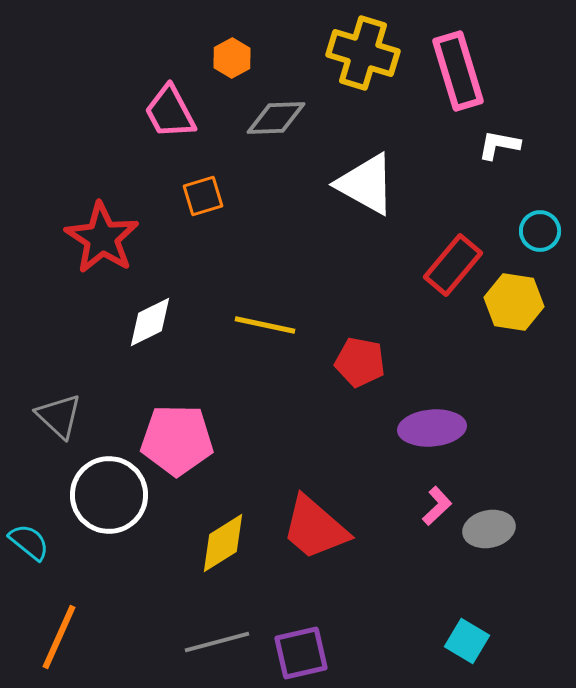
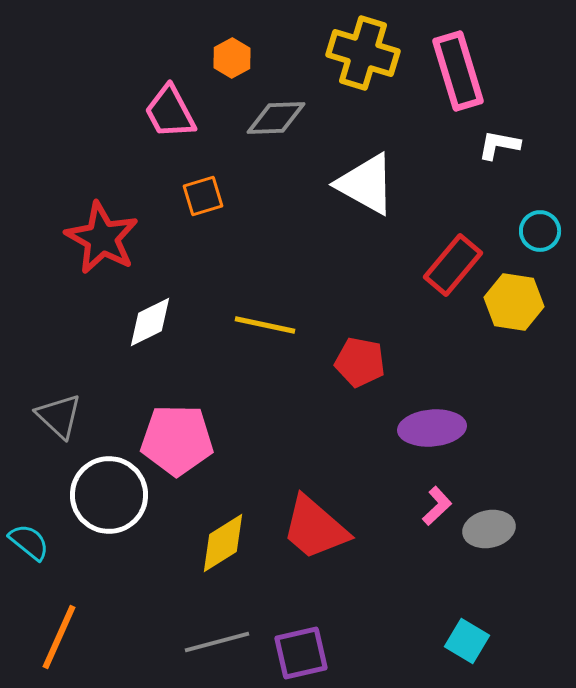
red star: rotated 4 degrees counterclockwise
